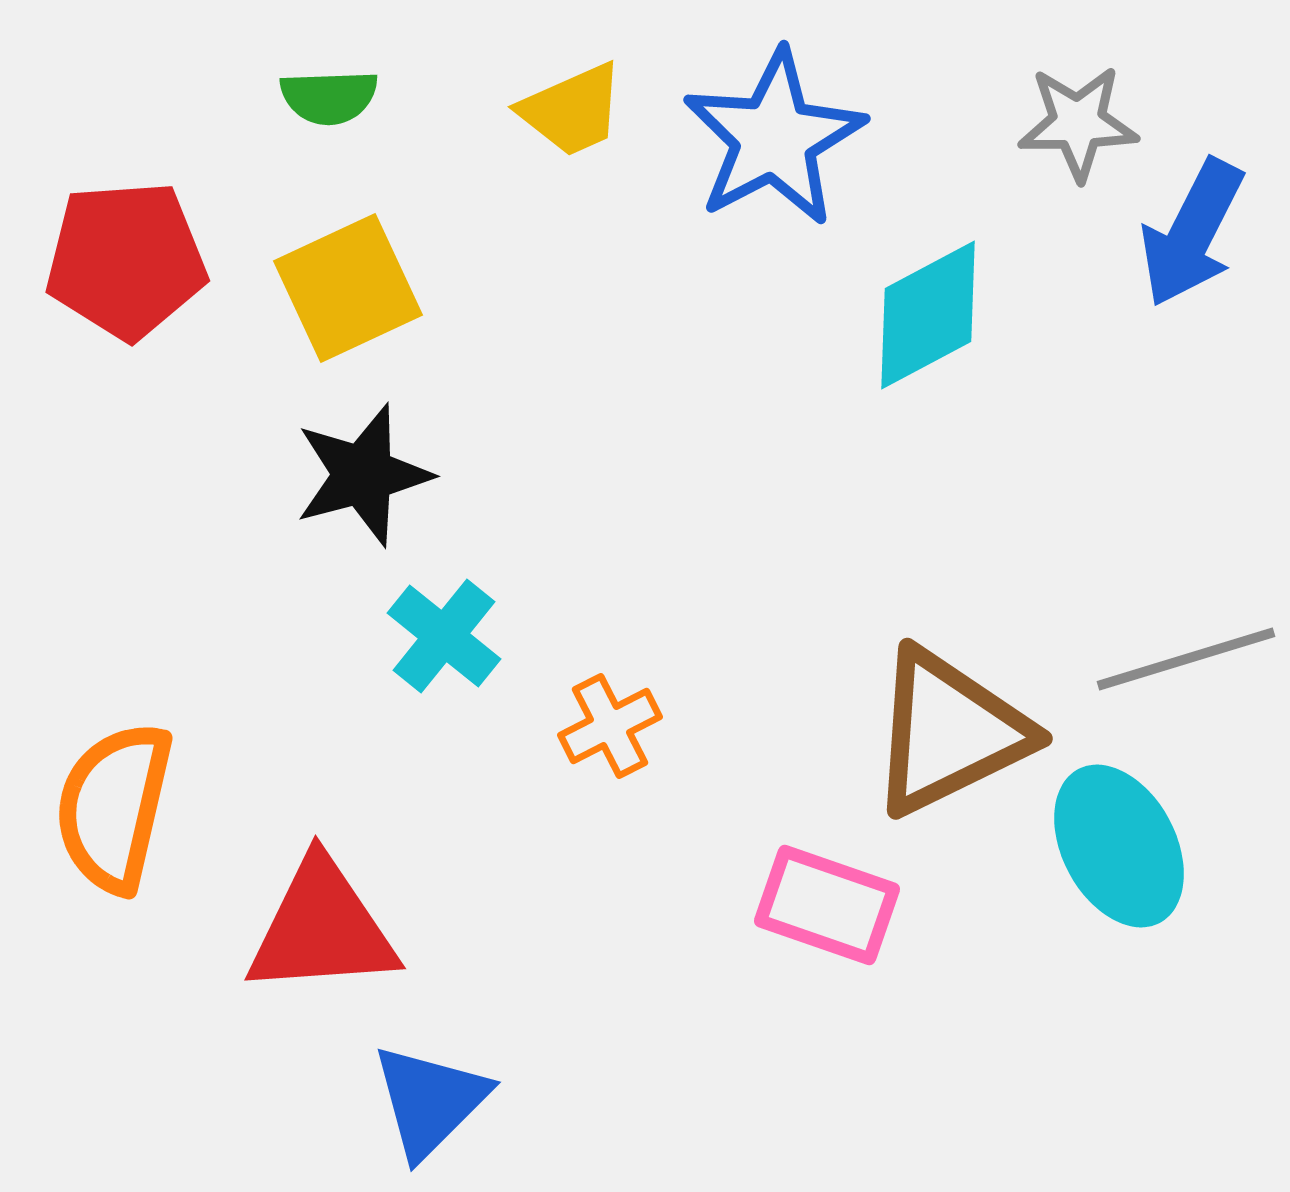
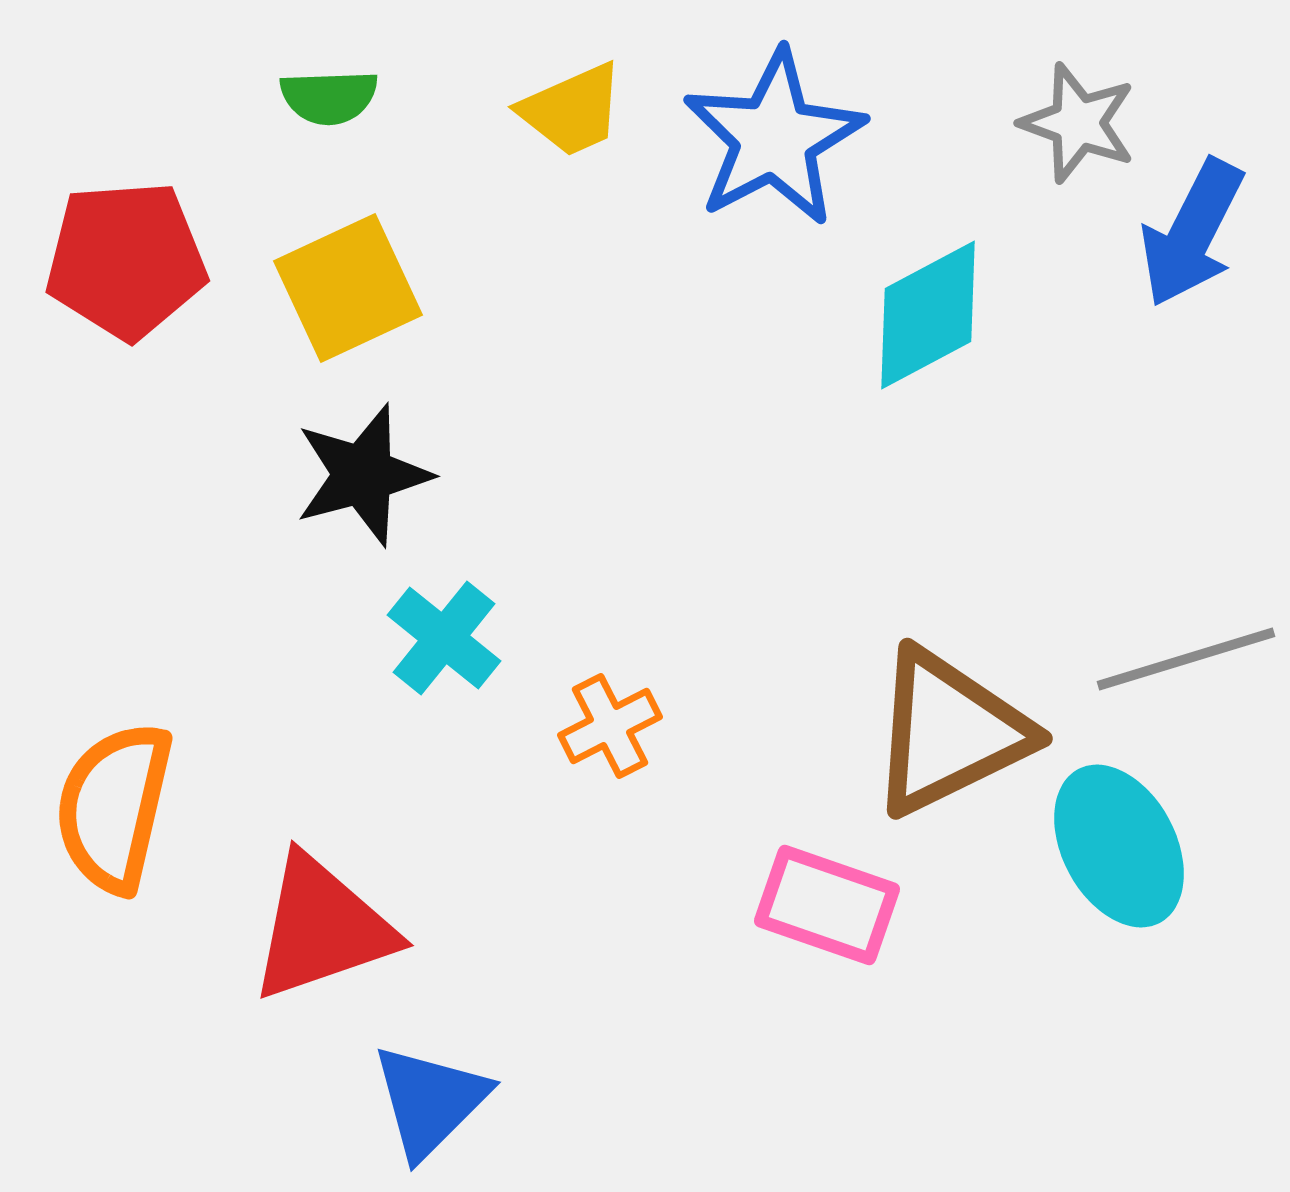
gray star: rotated 21 degrees clockwise
cyan cross: moved 2 px down
red triangle: rotated 15 degrees counterclockwise
